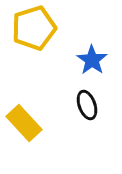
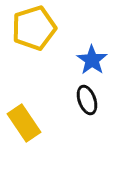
black ellipse: moved 5 px up
yellow rectangle: rotated 9 degrees clockwise
